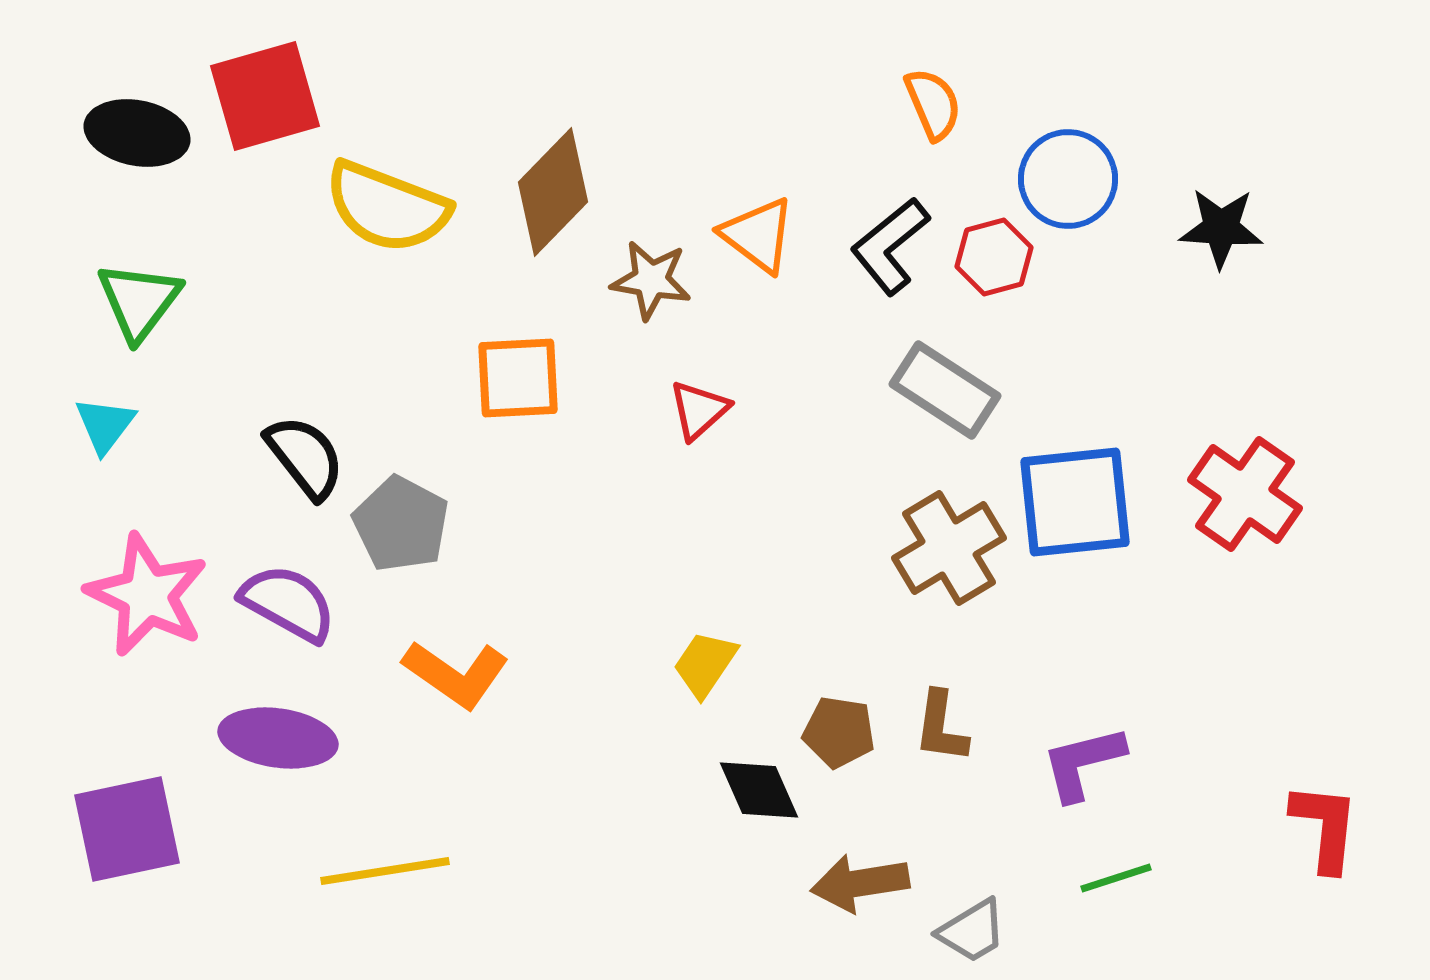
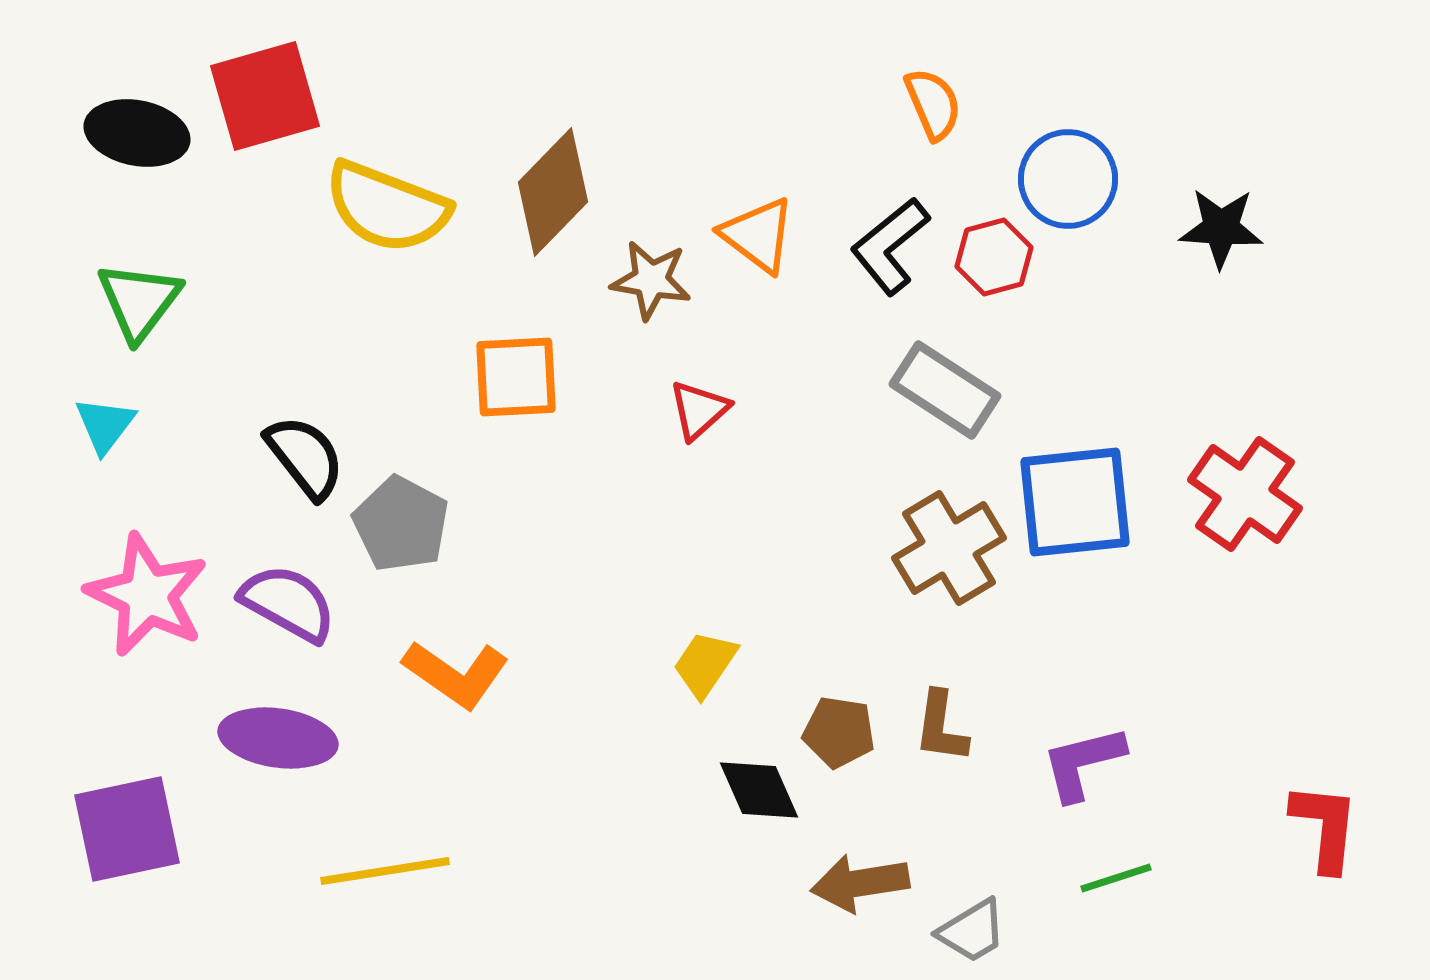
orange square: moved 2 px left, 1 px up
